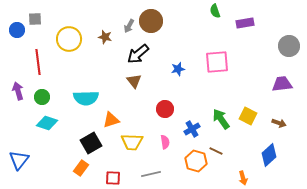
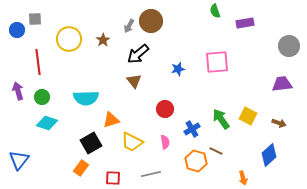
brown star: moved 2 px left, 3 px down; rotated 24 degrees clockwise
yellow trapezoid: rotated 25 degrees clockwise
